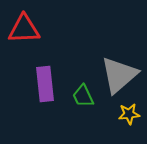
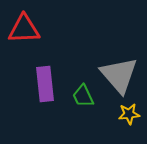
gray triangle: rotated 30 degrees counterclockwise
